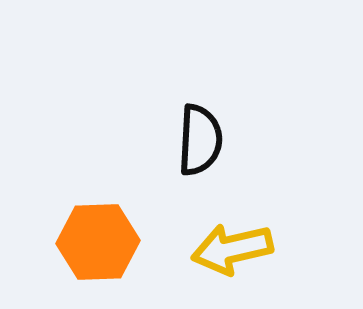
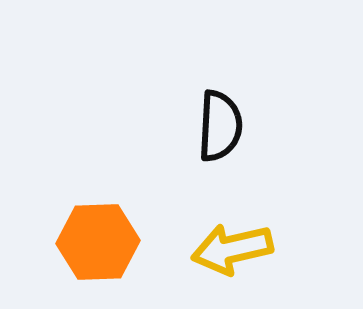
black semicircle: moved 20 px right, 14 px up
